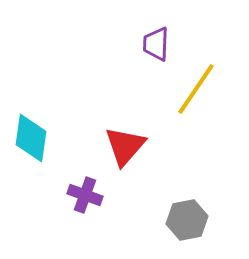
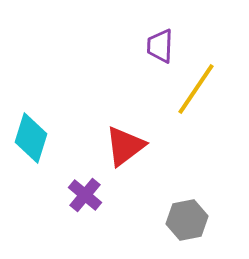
purple trapezoid: moved 4 px right, 2 px down
cyan diamond: rotated 9 degrees clockwise
red triangle: rotated 12 degrees clockwise
purple cross: rotated 20 degrees clockwise
